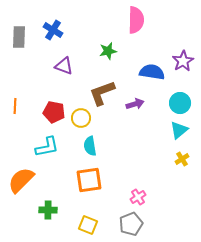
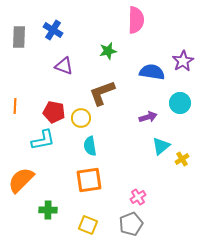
purple arrow: moved 13 px right, 13 px down
cyan triangle: moved 18 px left, 16 px down
cyan L-shape: moved 4 px left, 7 px up
